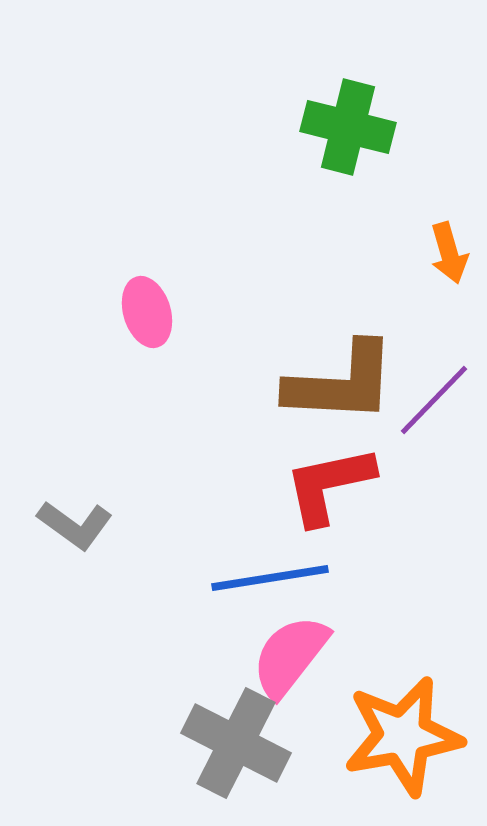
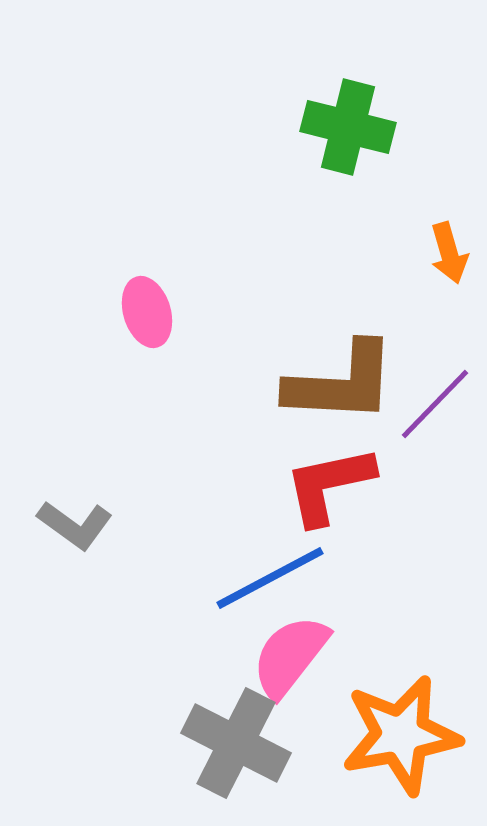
purple line: moved 1 px right, 4 px down
blue line: rotated 19 degrees counterclockwise
orange star: moved 2 px left, 1 px up
